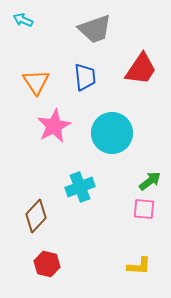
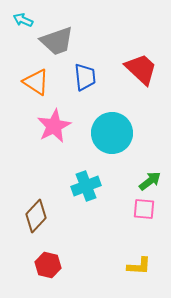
gray trapezoid: moved 38 px left, 12 px down
red trapezoid: rotated 81 degrees counterclockwise
orange triangle: rotated 24 degrees counterclockwise
cyan cross: moved 6 px right, 1 px up
red hexagon: moved 1 px right, 1 px down
